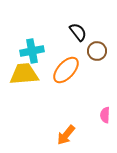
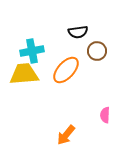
black semicircle: rotated 120 degrees clockwise
